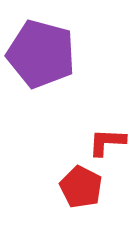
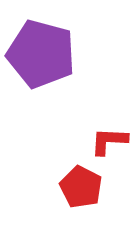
red L-shape: moved 2 px right, 1 px up
